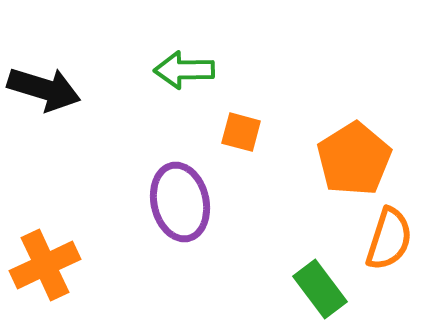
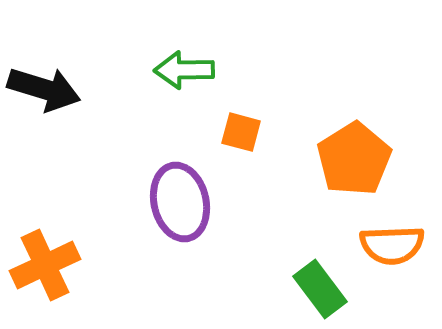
orange semicircle: moved 3 px right, 6 px down; rotated 70 degrees clockwise
